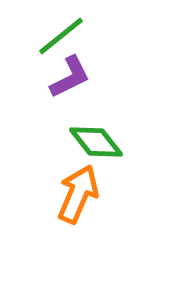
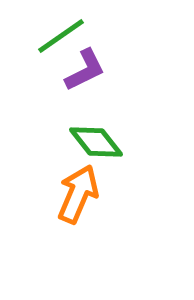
green line: rotated 4 degrees clockwise
purple L-shape: moved 15 px right, 7 px up
